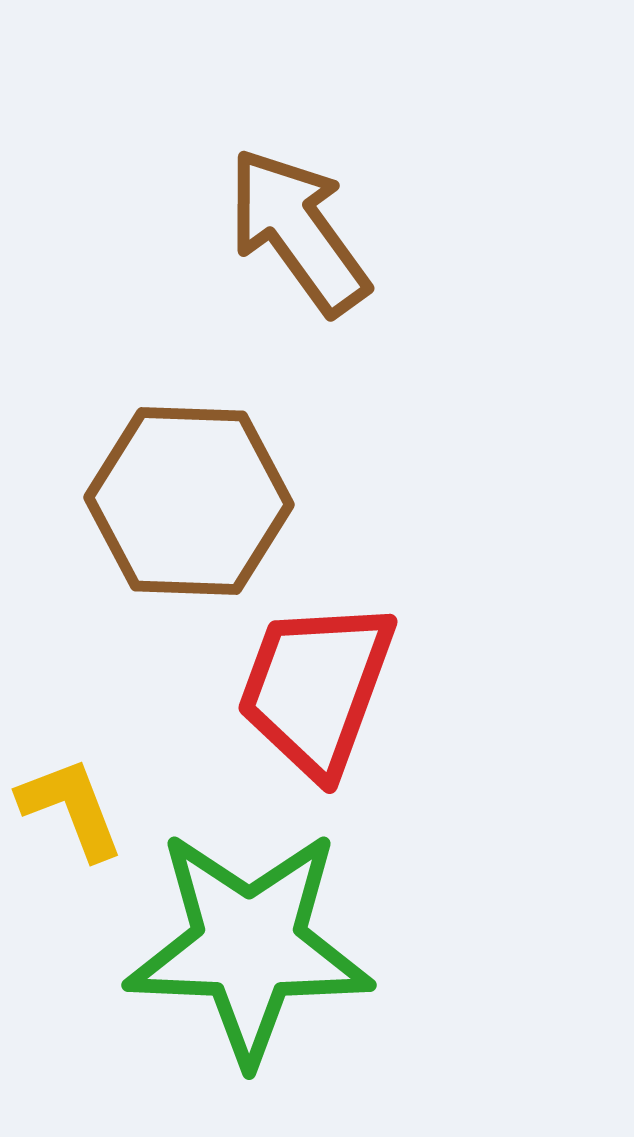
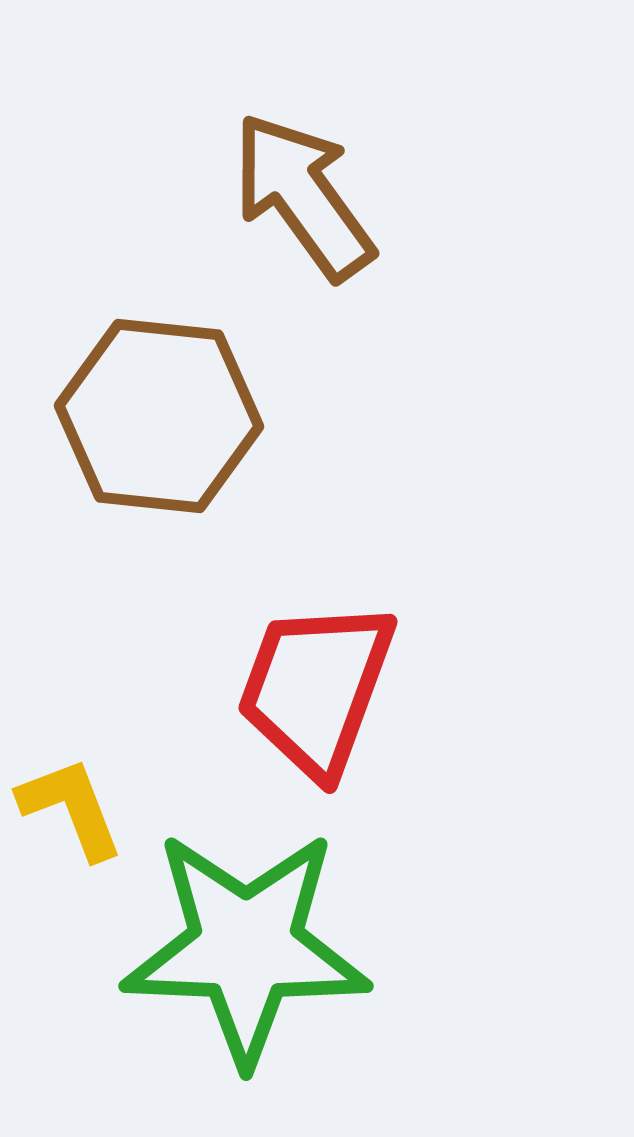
brown arrow: moved 5 px right, 35 px up
brown hexagon: moved 30 px left, 85 px up; rotated 4 degrees clockwise
green star: moved 3 px left, 1 px down
